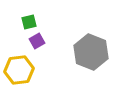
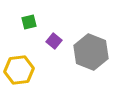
purple square: moved 17 px right; rotated 21 degrees counterclockwise
